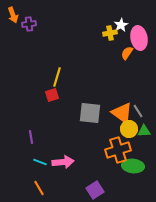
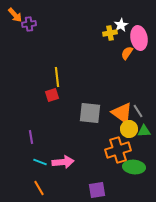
orange arrow: moved 2 px right; rotated 21 degrees counterclockwise
yellow line: rotated 24 degrees counterclockwise
green ellipse: moved 1 px right, 1 px down
purple square: moved 2 px right; rotated 24 degrees clockwise
